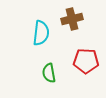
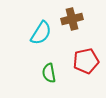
cyan semicircle: rotated 25 degrees clockwise
red pentagon: rotated 15 degrees counterclockwise
